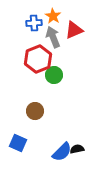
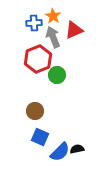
green circle: moved 3 px right
blue square: moved 22 px right, 6 px up
blue semicircle: moved 2 px left
